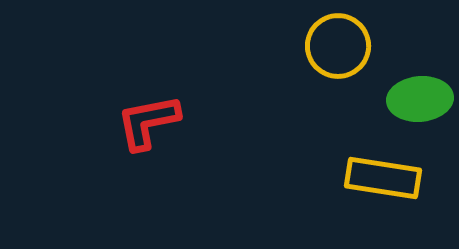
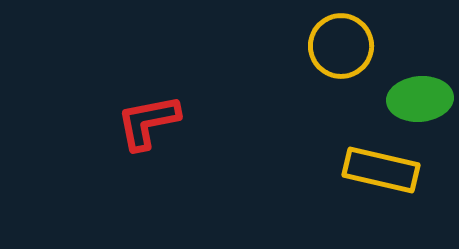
yellow circle: moved 3 px right
yellow rectangle: moved 2 px left, 8 px up; rotated 4 degrees clockwise
